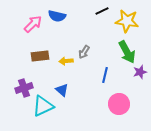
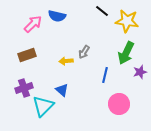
black line: rotated 64 degrees clockwise
green arrow: moved 1 px left, 1 px down; rotated 55 degrees clockwise
brown rectangle: moved 13 px left, 1 px up; rotated 12 degrees counterclockwise
cyan triangle: rotated 20 degrees counterclockwise
